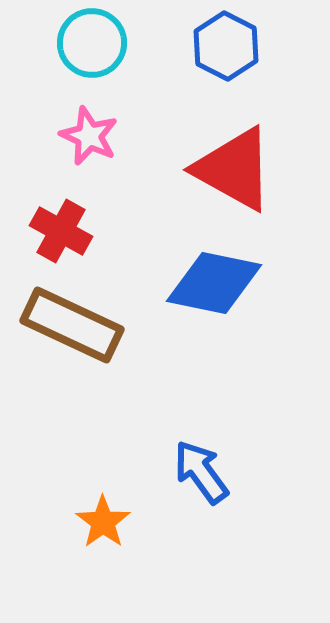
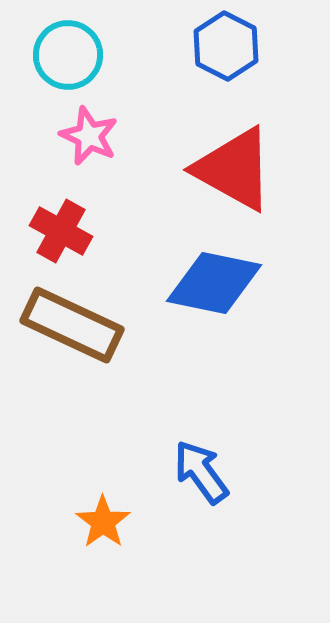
cyan circle: moved 24 px left, 12 px down
